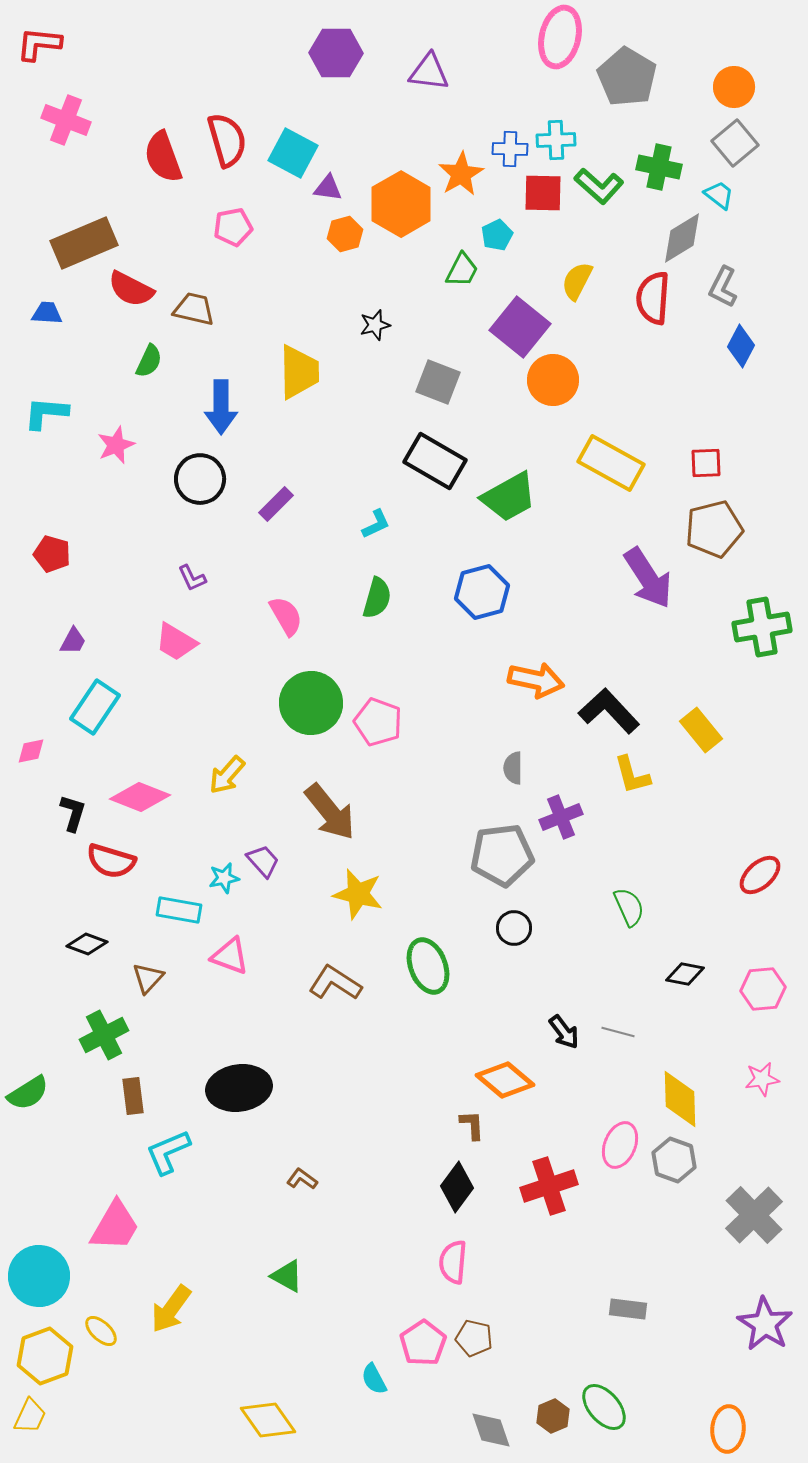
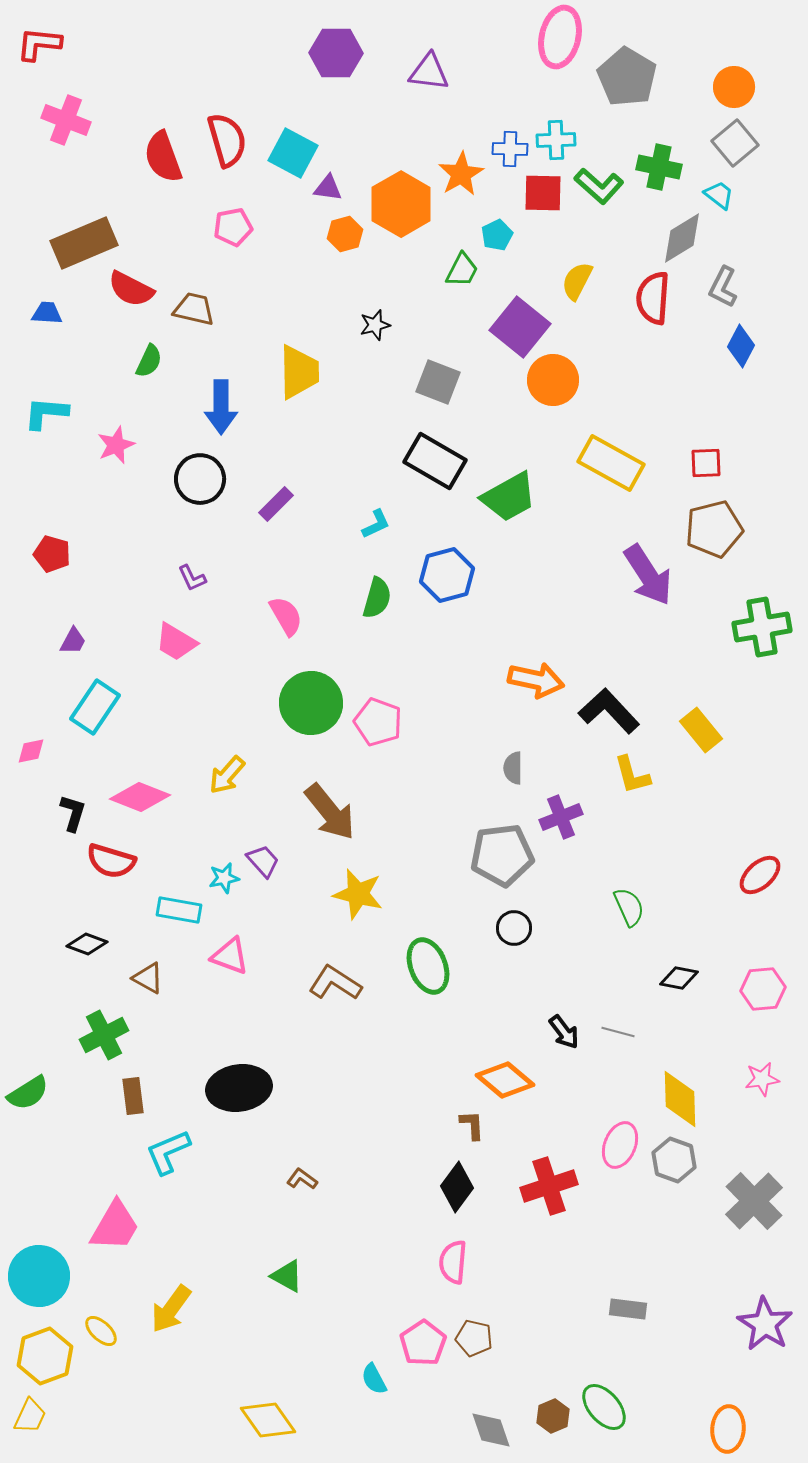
purple arrow at (648, 578): moved 3 px up
blue hexagon at (482, 592): moved 35 px left, 17 px up
black diamond at (685, 974): moved 6 px left, 4 px down
brown triangle at (148, 978): rotated 44 degrees counterclockwise
gray cross at (754, 1215): moved 14 px up
